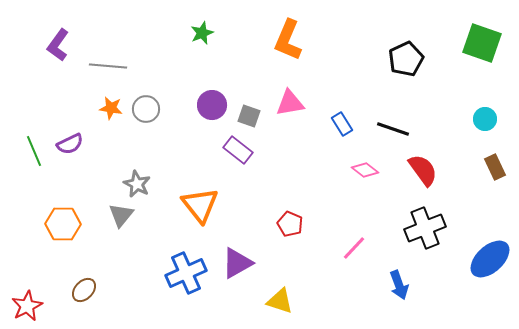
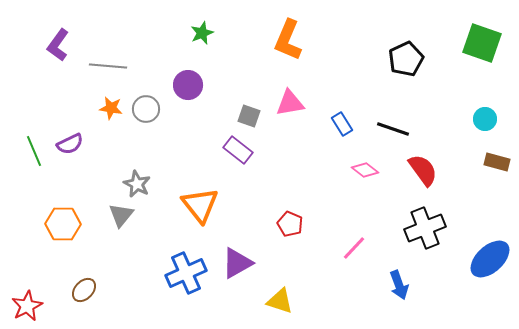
purple circle: moved 24 px left, 20 px up
brown rectangle: moved 2 px right, 5 px up; rotated 50 degrees counterclockwise
